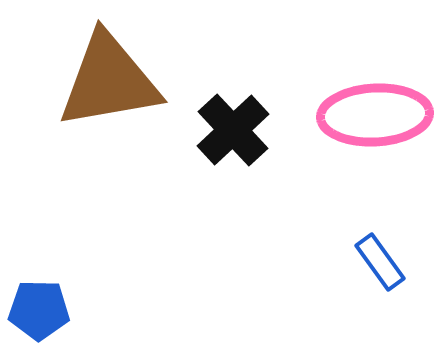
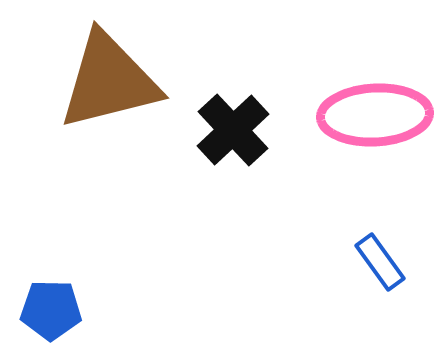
brown triangle: rotated 4 degrees counterclockwise
blue pentagon: moved 12 px right
